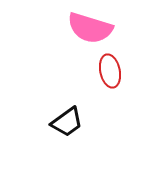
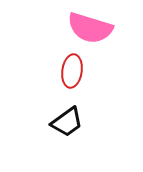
red ellipse: moved 38 px left; rotated 20 degrees clockwise
